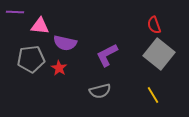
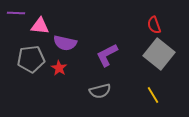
purple line: moved 1 px right, 1 px down
